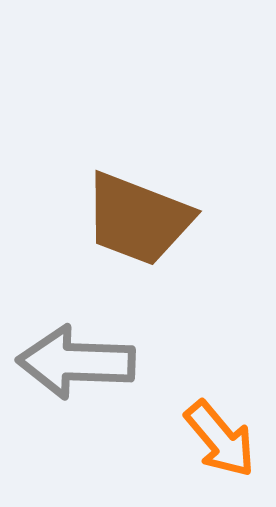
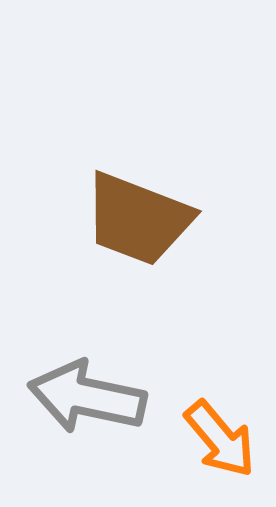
gray arrow: moved 11 px right, 35 px down; rotated 10 degrees clockwise
